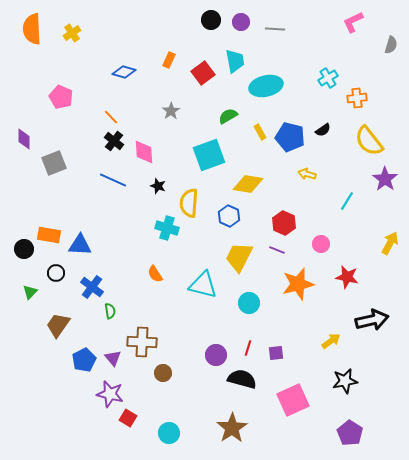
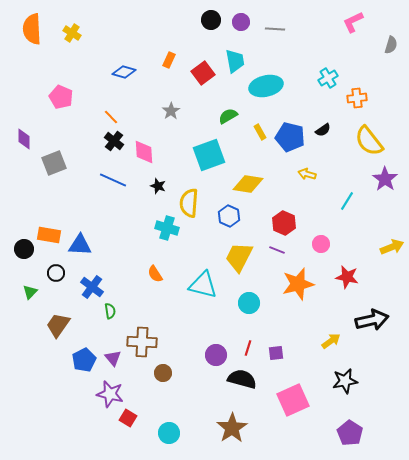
yellow cross at (72, 33): rotated 24 degrees counterclockwise
yellow arrow at (390, 243): moved 2 px right, 4 px down; rotated 40 degrees clockwise
